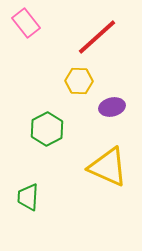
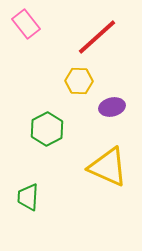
pink rectangle: moved 1 px down
